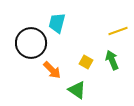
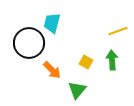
cyan trapezoid: moved 5 px left
black circle: moved 2 px left
green arrow: rotated 18 degrees clockwise
green triangle: rotated 36 degrees clockwise
